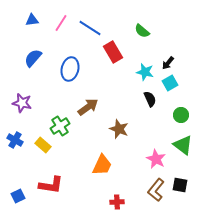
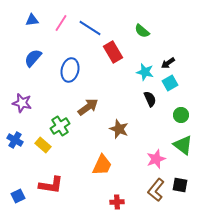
black arrow: rotated 16 degrees clockwise
blue ellipse: moved 1 px down
pink star: rotated 24 degrees clockwise
